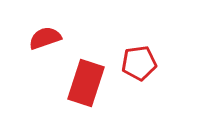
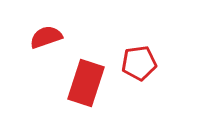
red semicircle: moved 1 px right, 1 px up
